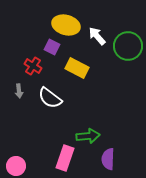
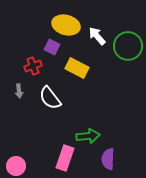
red cross: rotated 36 degrees clockwise
white semicircle: rotated 15 degrees clockwise
